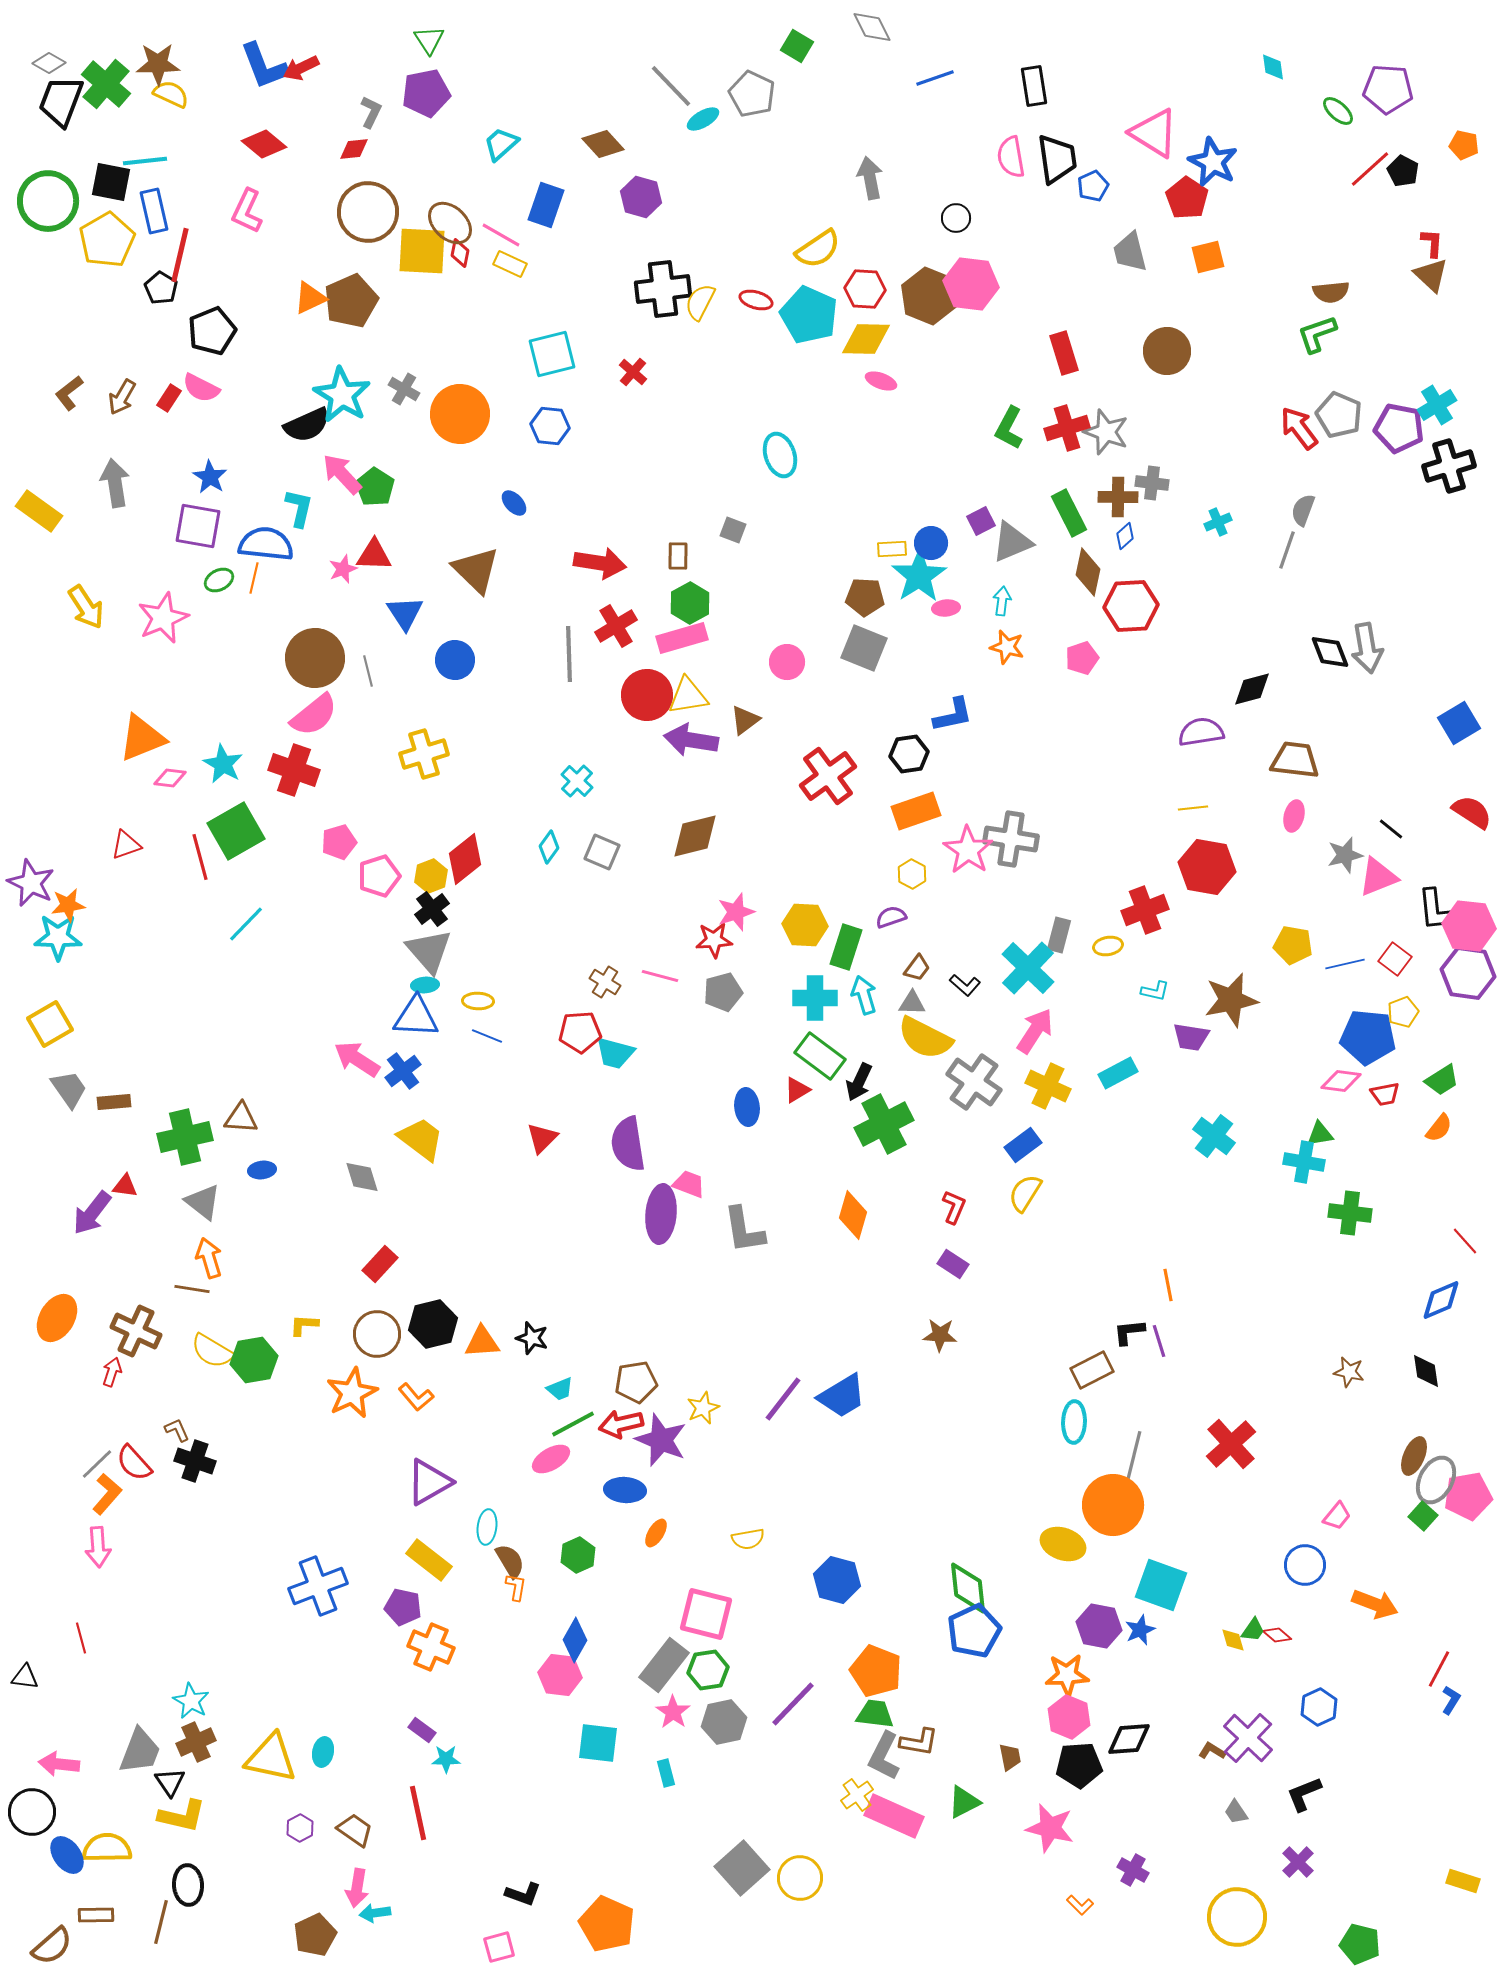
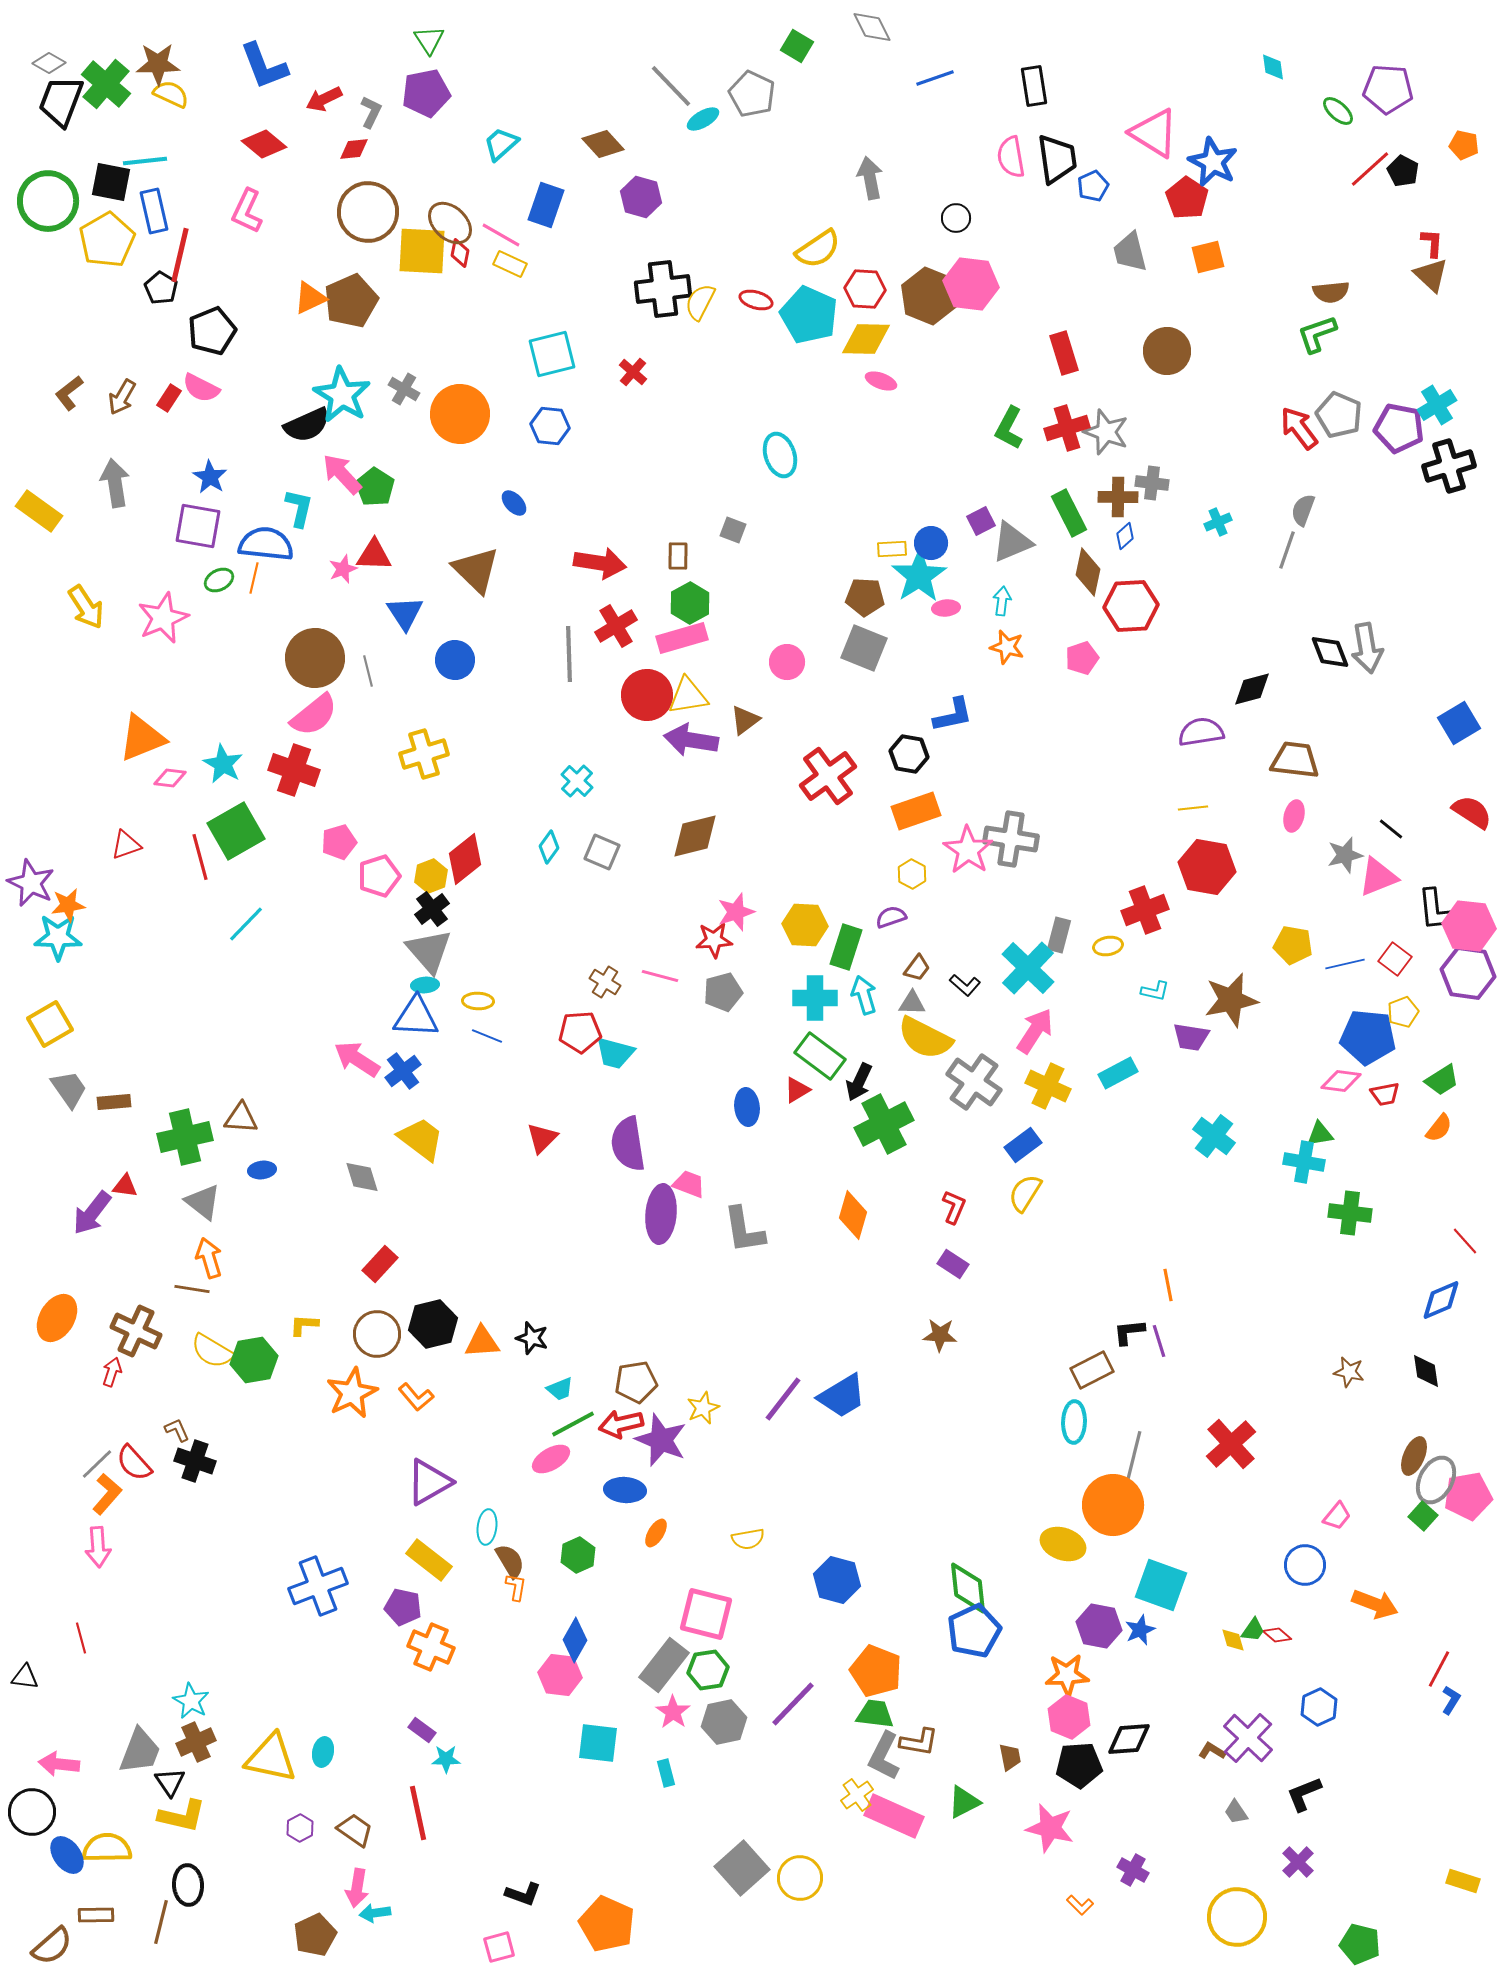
red arrow at (301, 68): moved 23 px right, 31 px down
black hexagon at (909, 754): rotated 18 degrees clockwise
